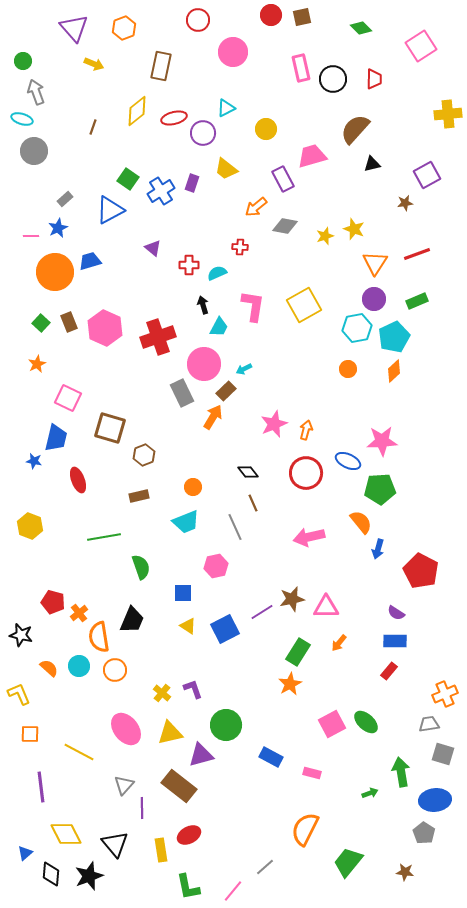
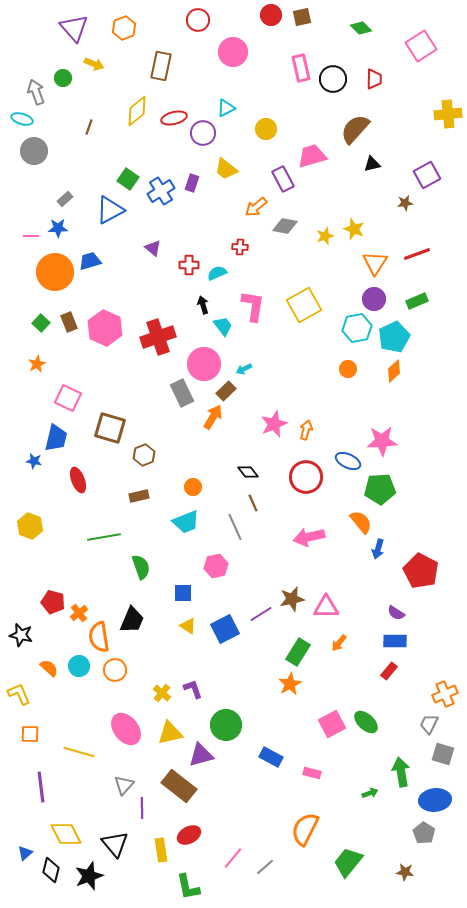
green circle at (23, 61): moved 40 px right, 17 px down
brown line at (93, 127): moved 4 px left
blue star at (58, 228): rotated 24 degrees clockwise
cyan trapezoid at (219, 327): moved 4 px right, 1 px up; rotated 65 degrees counterclockwise
red circle at (306, 473): moved 4 px down
purple line at (262, 612): moved 1 px left, 2 px down
gray trapezoid at (429, 724): rotated 55 degrees counterclockwise
yellow line at (79, 752): rotated 12 degrees counterclockwise
black diamond at (51, 874): moved 4 px up; rotated 10 degrees clockwise
pink line at (233, 891): moved 33 px up
